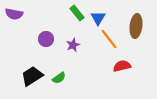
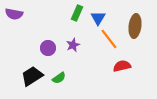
green rectangle: rotated 63 degrees clockwise
brown ellipse: moved 1 px left
purple circle: moved 2 px right, 9 px down
